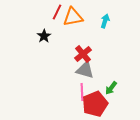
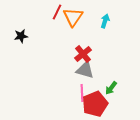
orange triangle: rotated 45 degrees counterclockwise
black star: moved 23 px left; rotated 24 degrees clockwise
pink line: moved 1 px down
